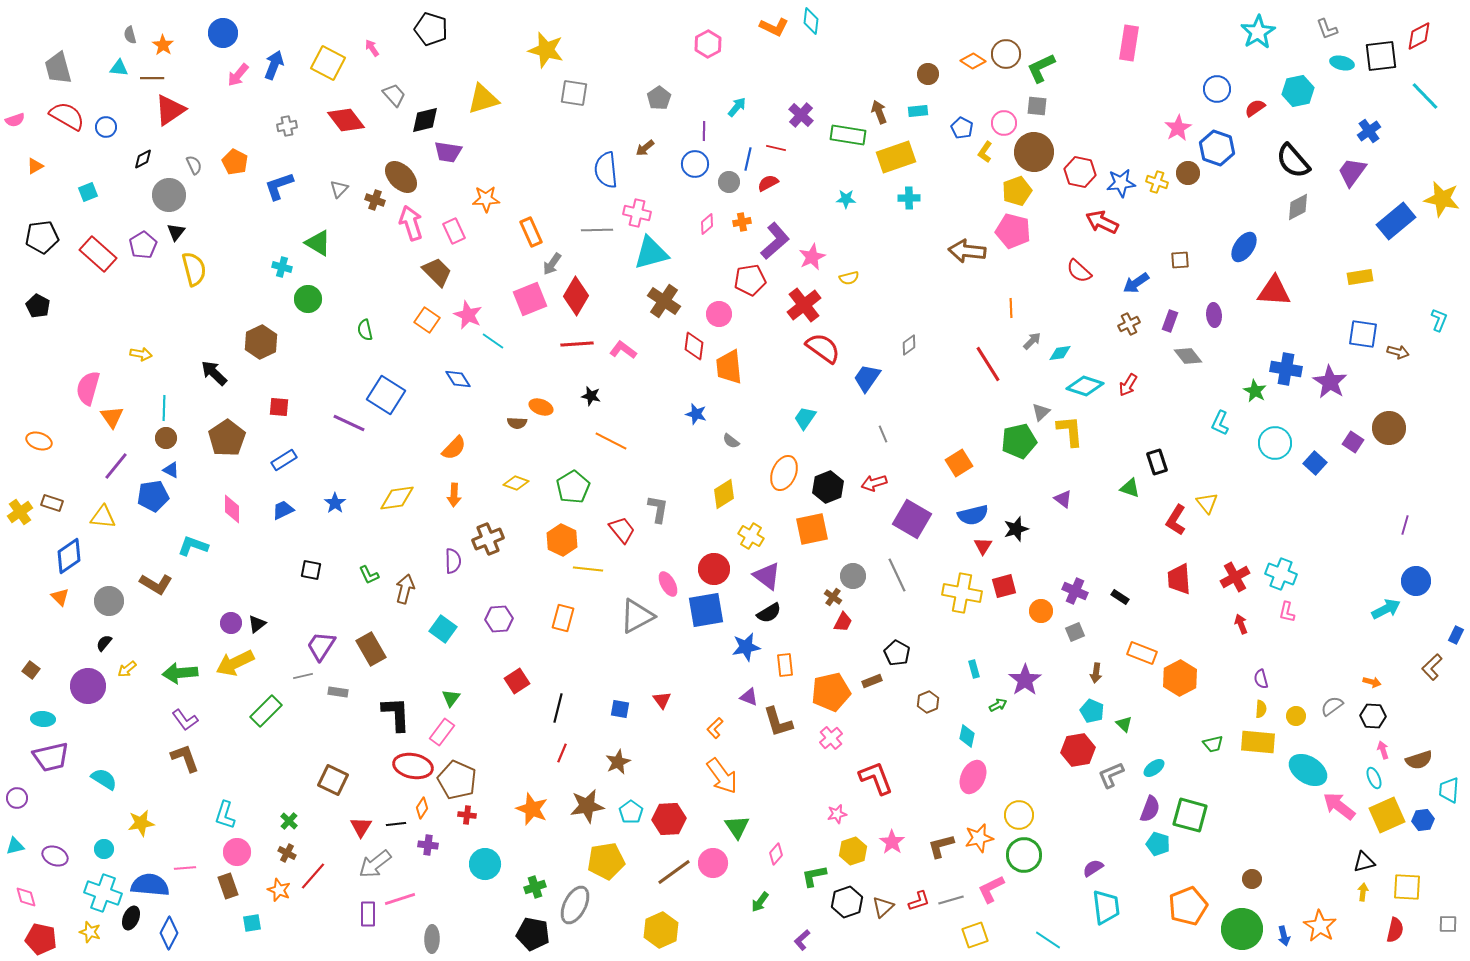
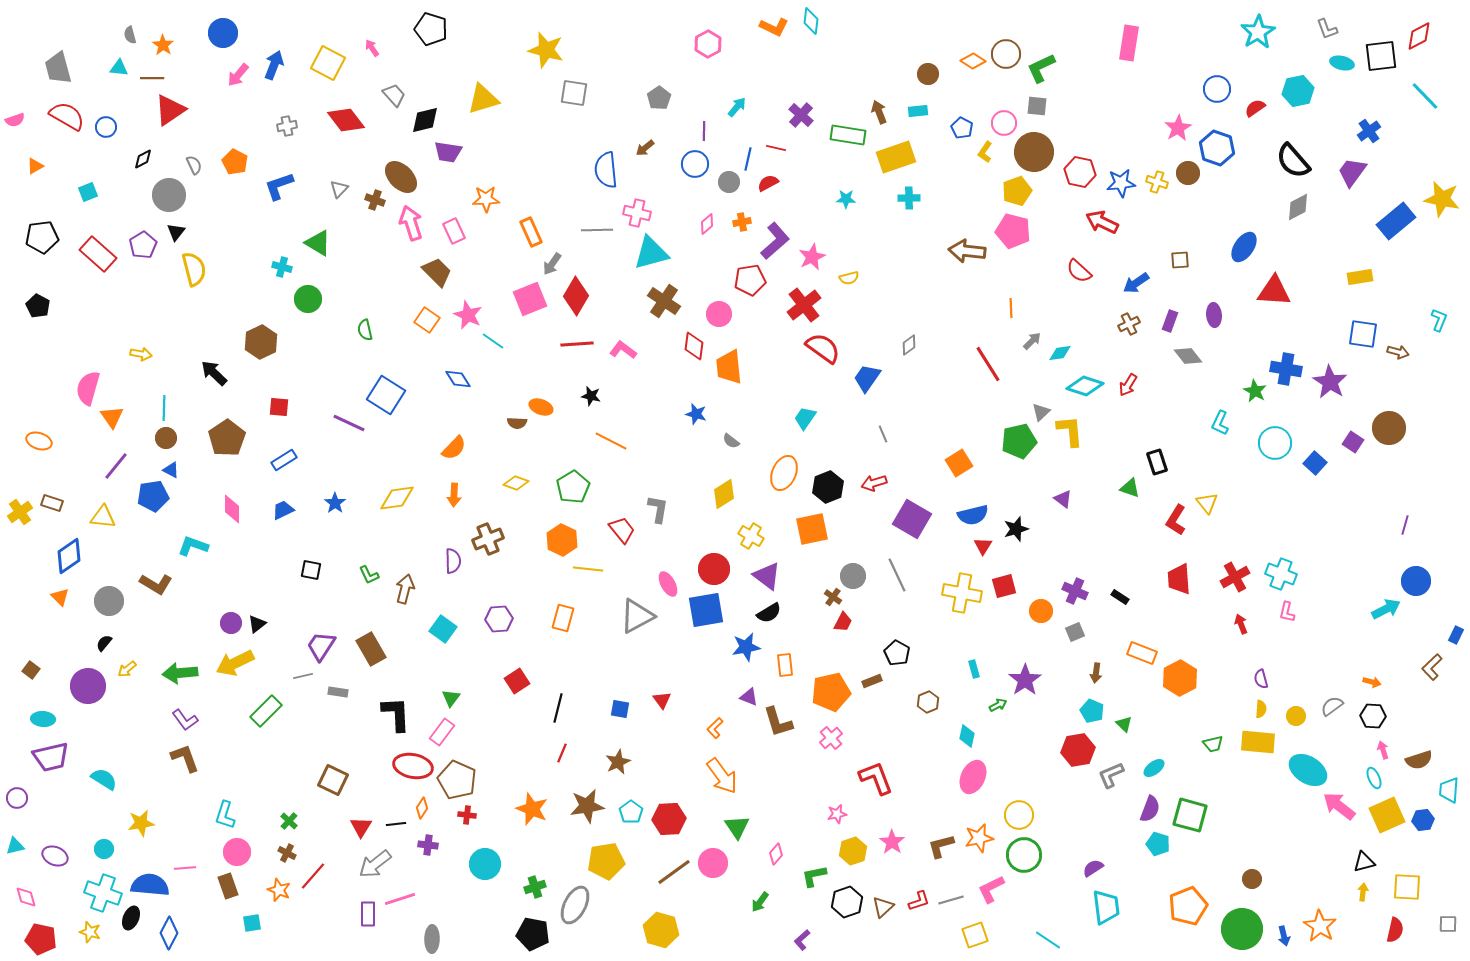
yellow hexagon at (661, 930): rotated 20 degrees counterclockwise
